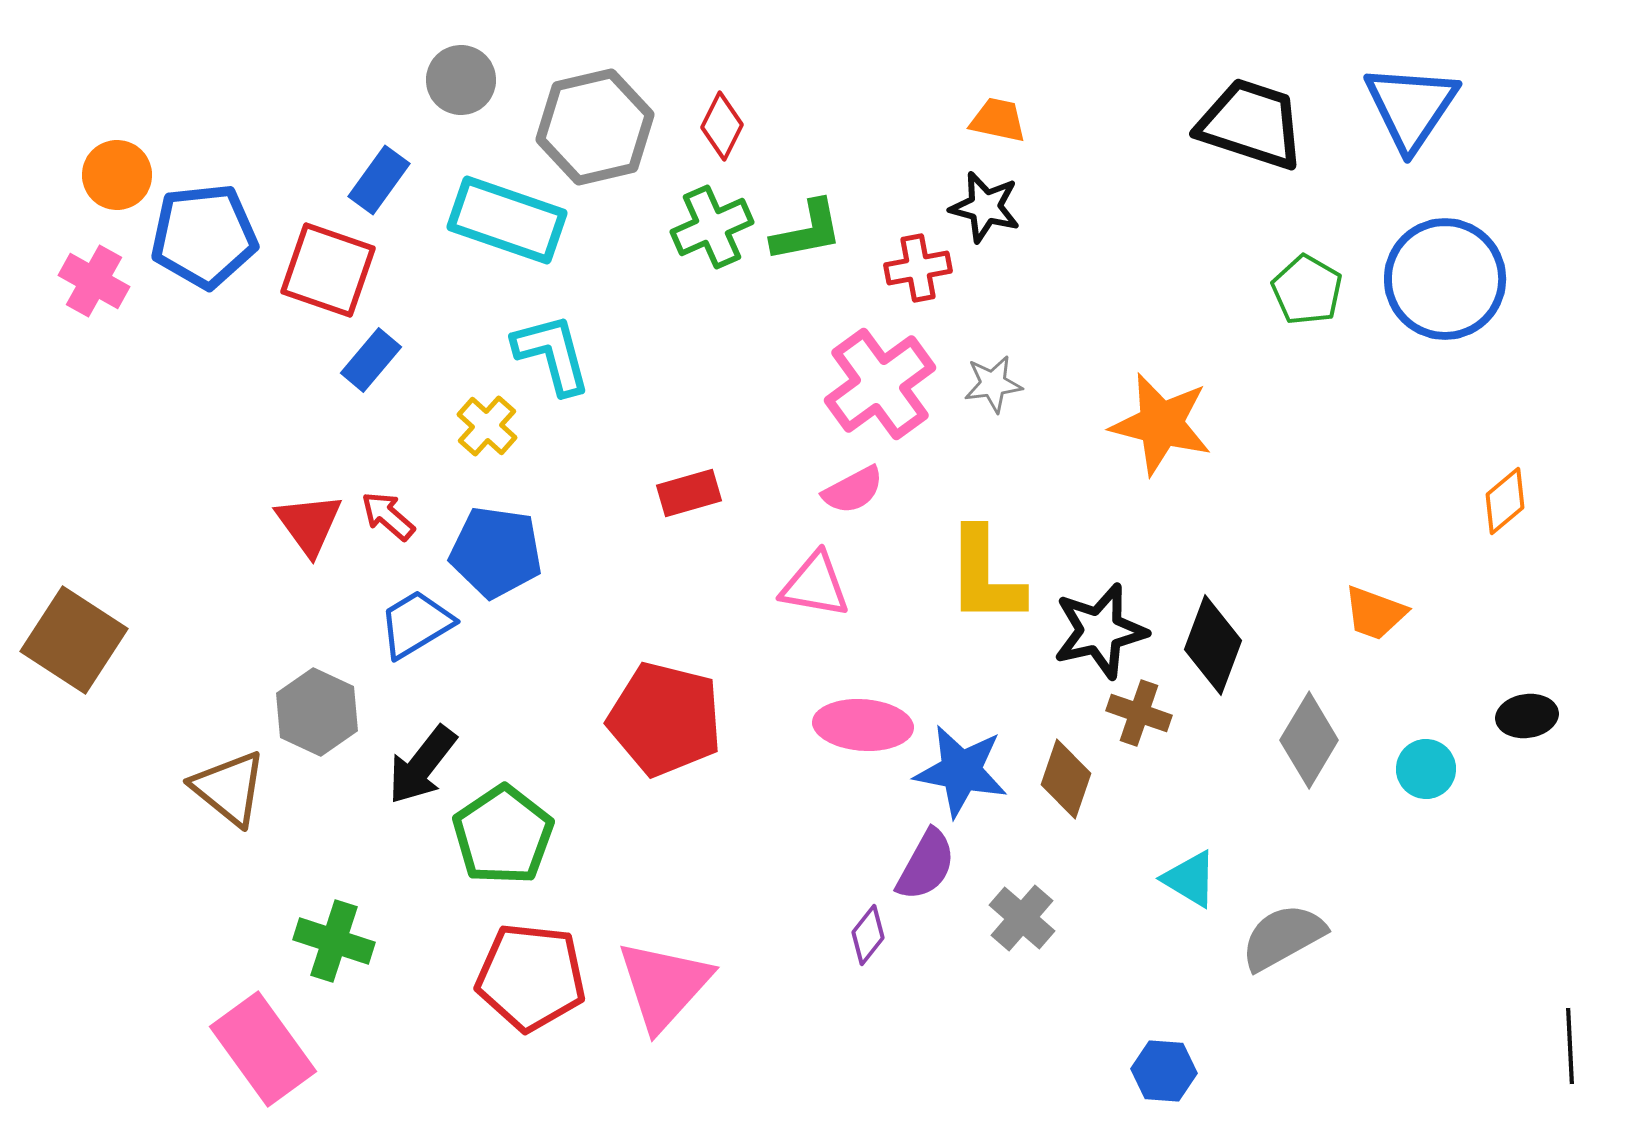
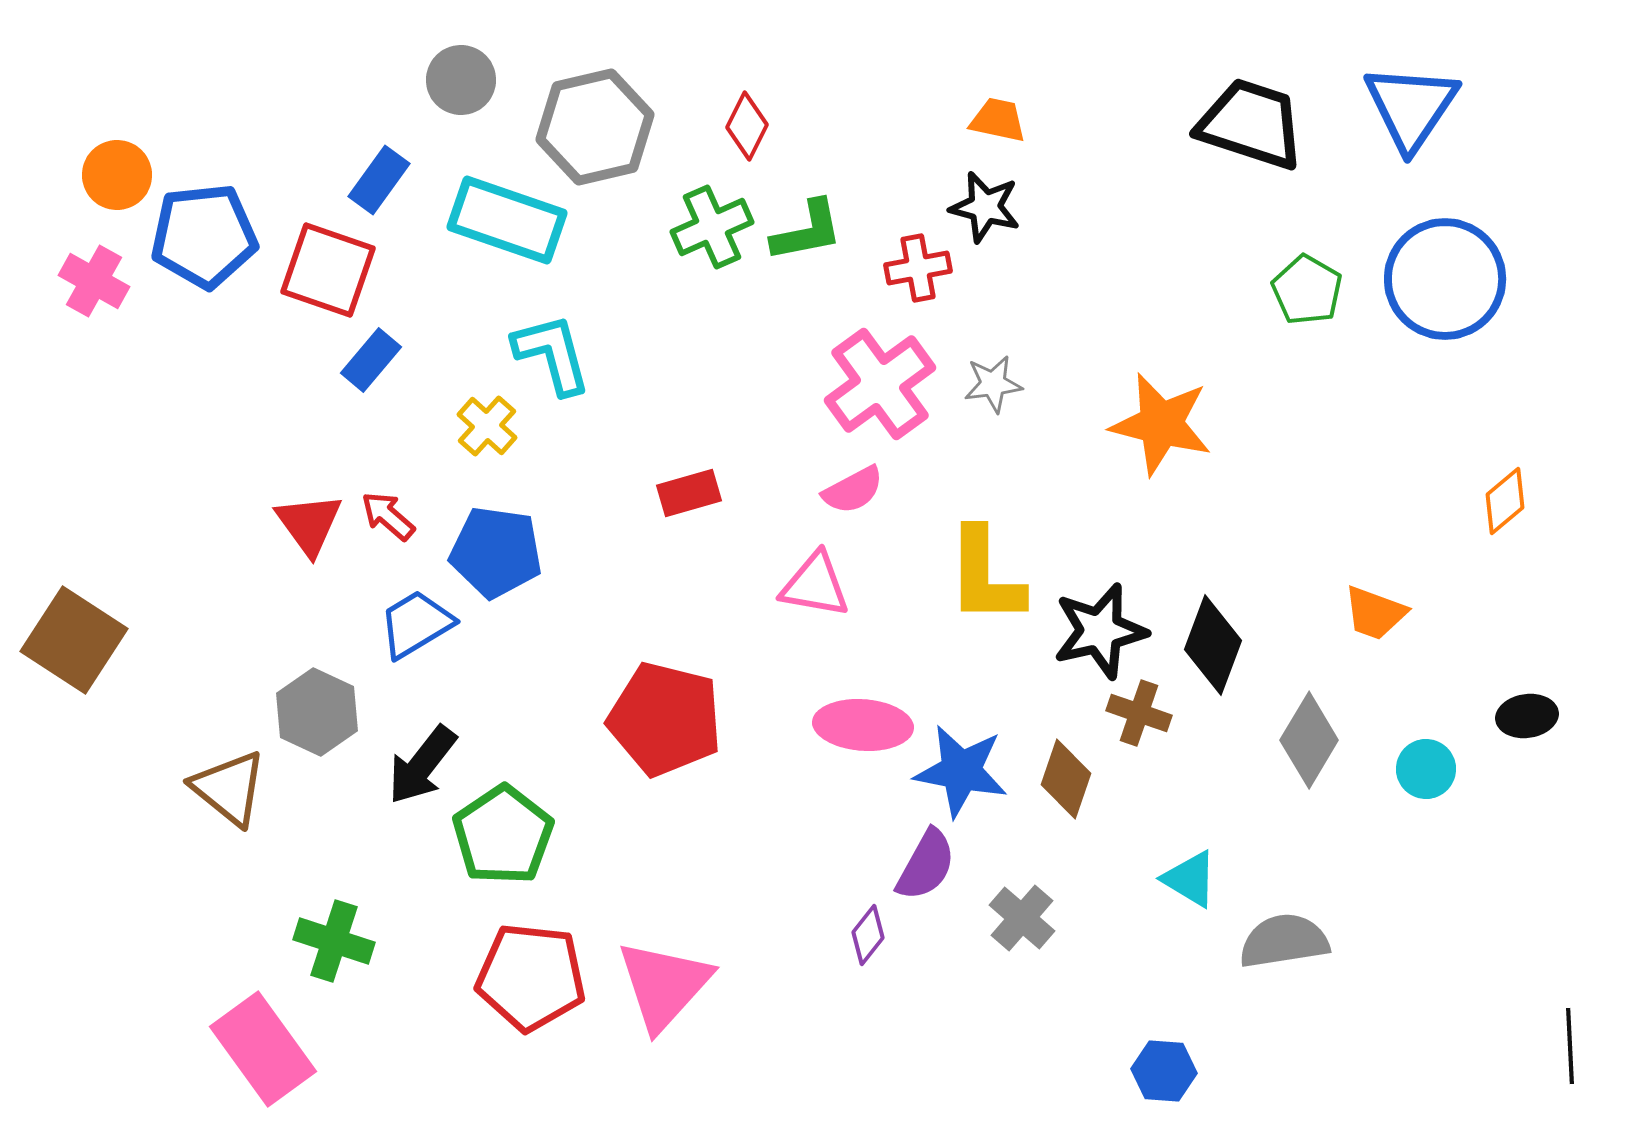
red diamond at (722, 126): moved 25 px right
gray semicircle at (1283, 937): moved 1 px right, 4 px down; rotated 20 degrees clockwise
